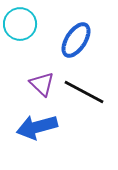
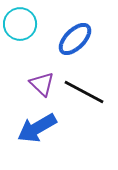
blue ellipse: moved 1 px left, 1 px up; rotated 12 degrees clockwise
blue arrow: moved 1 px down; rotated 15 degrees counterclockwise
